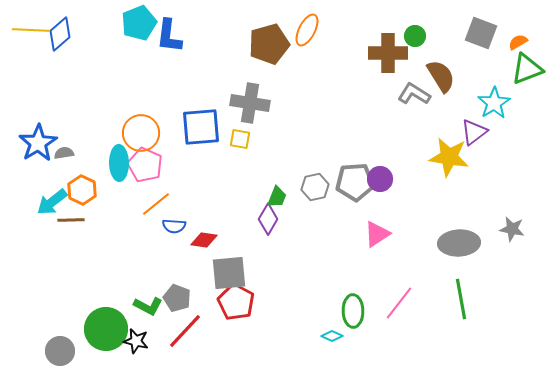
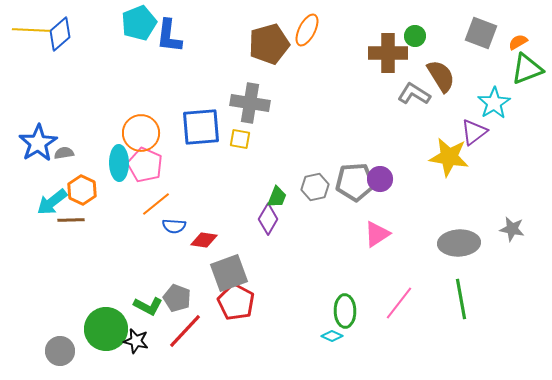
gray square at (229, 273): rotated 15 degrees counterclockwise
green ellipse at (353, 311): moved 8 px left
